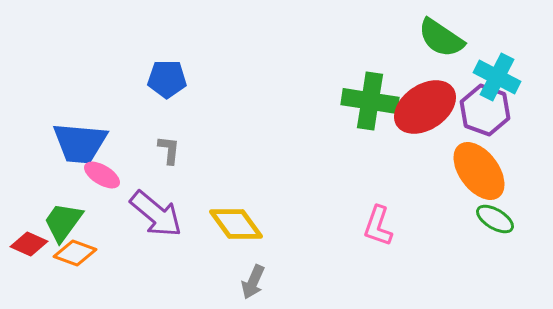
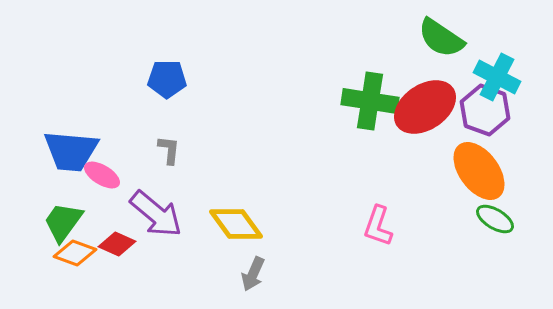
blue trapezoid: moved 9 px left, 8 px down
red diamond: moved 88 px right
gray arrow: moved 8 px up
